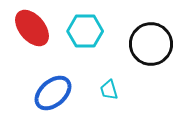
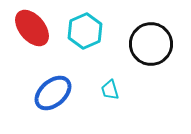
cyan hexagon: rotated 24 degrees counterclockwise
cyan trapezoid: moved 1 px right
